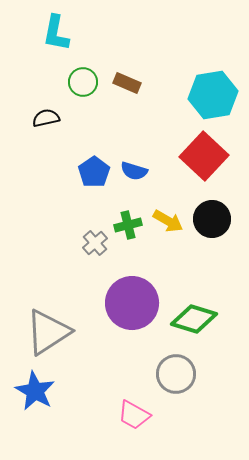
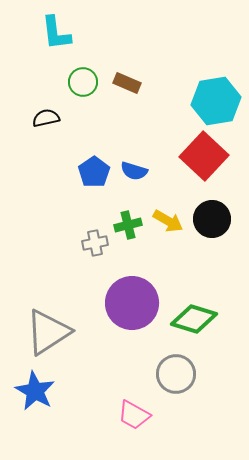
cyan L-shape: rotated 18 degrees counterclockwise
cyan hexagon: moved 3 px right, 6 px down
gray cross: rotated 30 degrees clockwise
